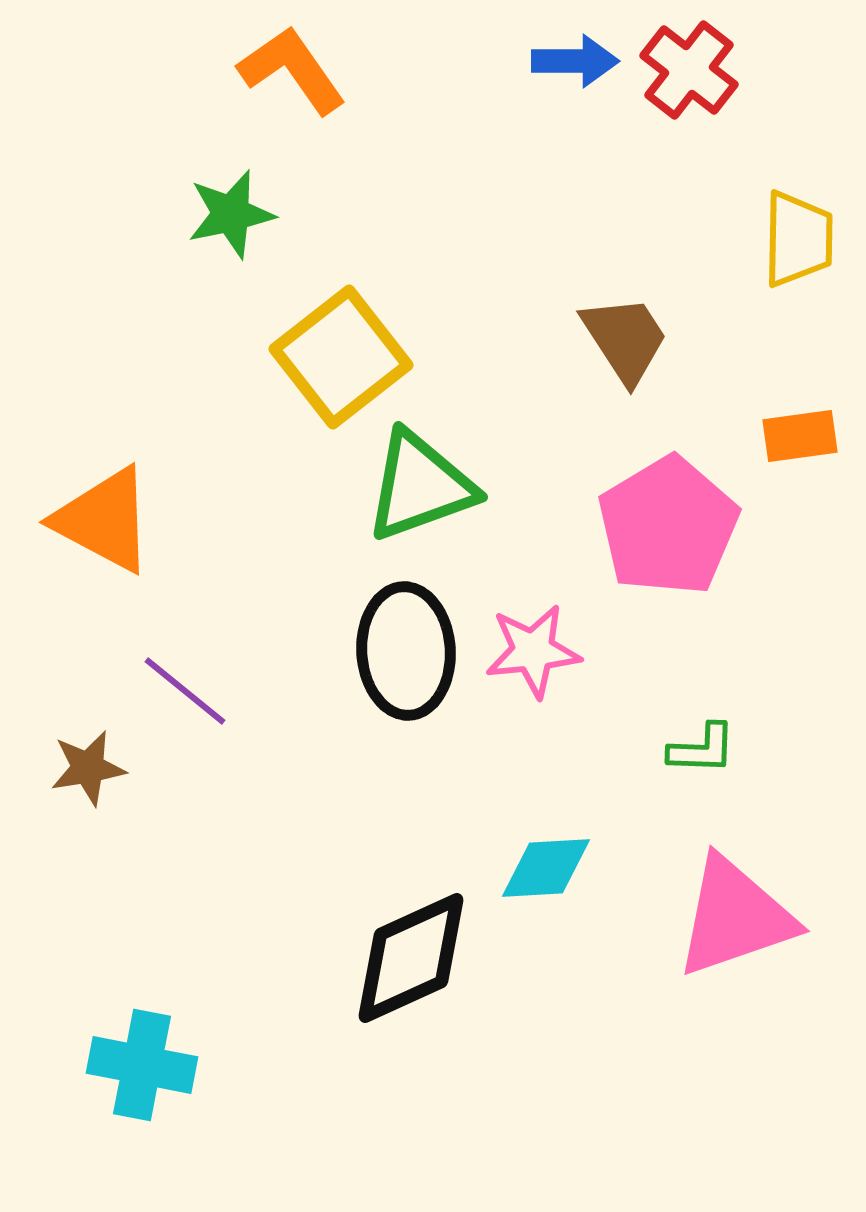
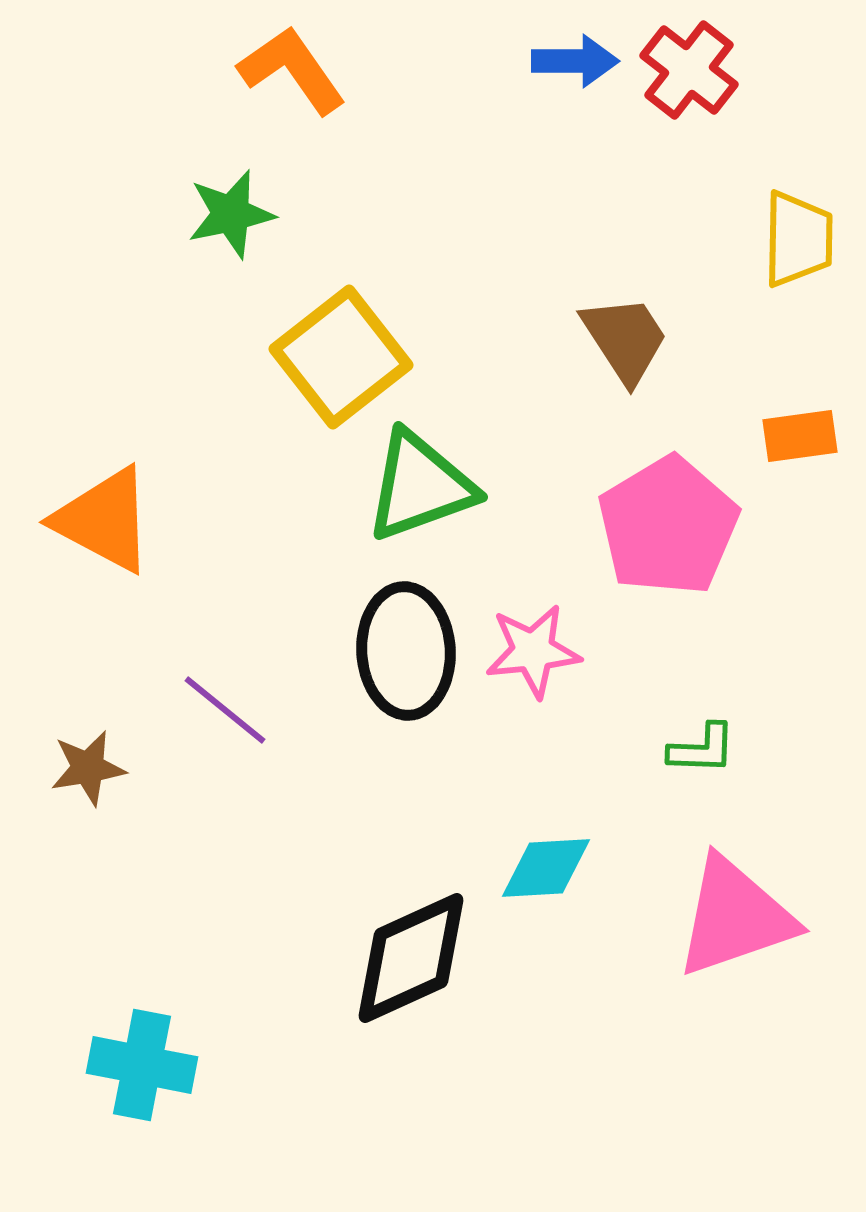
purple line: moved 40 px right, 19 px down
